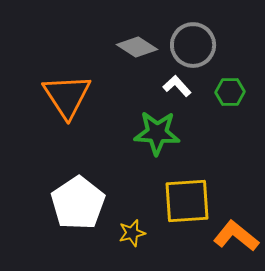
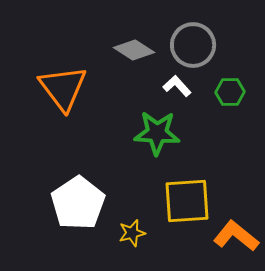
gray diamond: moved 3 px left, 3 px down
orange triangle: moved 4 px left, 8 px up; rotated 4 degrees counterclockwise
